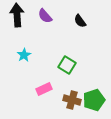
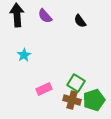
green square: moved 9 px right, 18 px down
